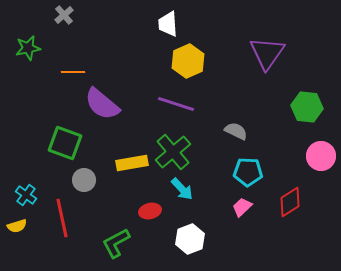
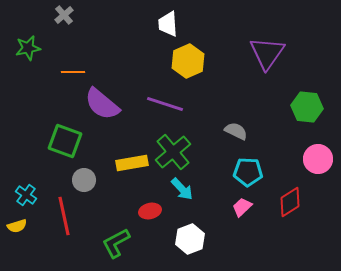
purple line: moved 11 px left
green square: moved 2 px up
pink circle: moved 3 px left, 3 px down
red line: moved 2 px right, 2 px up
